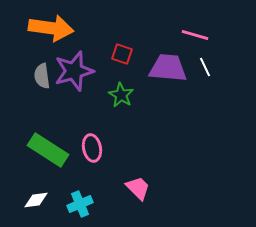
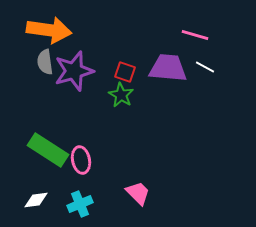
orange arrow: moved 2 px left, 2 px down
red square: moved 3 px right, 18 px down
white line: rotated 36 degrees counterclockwise
gray semicircle: moved 3 px right, 14 px up
pink ellipse: moved 11 px left, 12 px down
pink trapezoid: moved 5 px down
